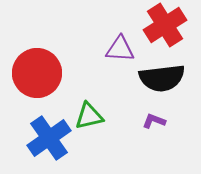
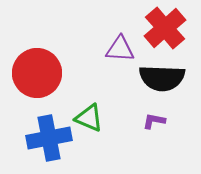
red cross: moved 3 px down; rotated 9 degrees counterclockwise
black semicircle: rotated 9 degrees clockwise
green triangle: moved 2 px down; rotated 36 degrees clockwise
purple L-shape: rotated 10 degrees counterclockwise
blue cross: rotated 24 degrees clockwise
